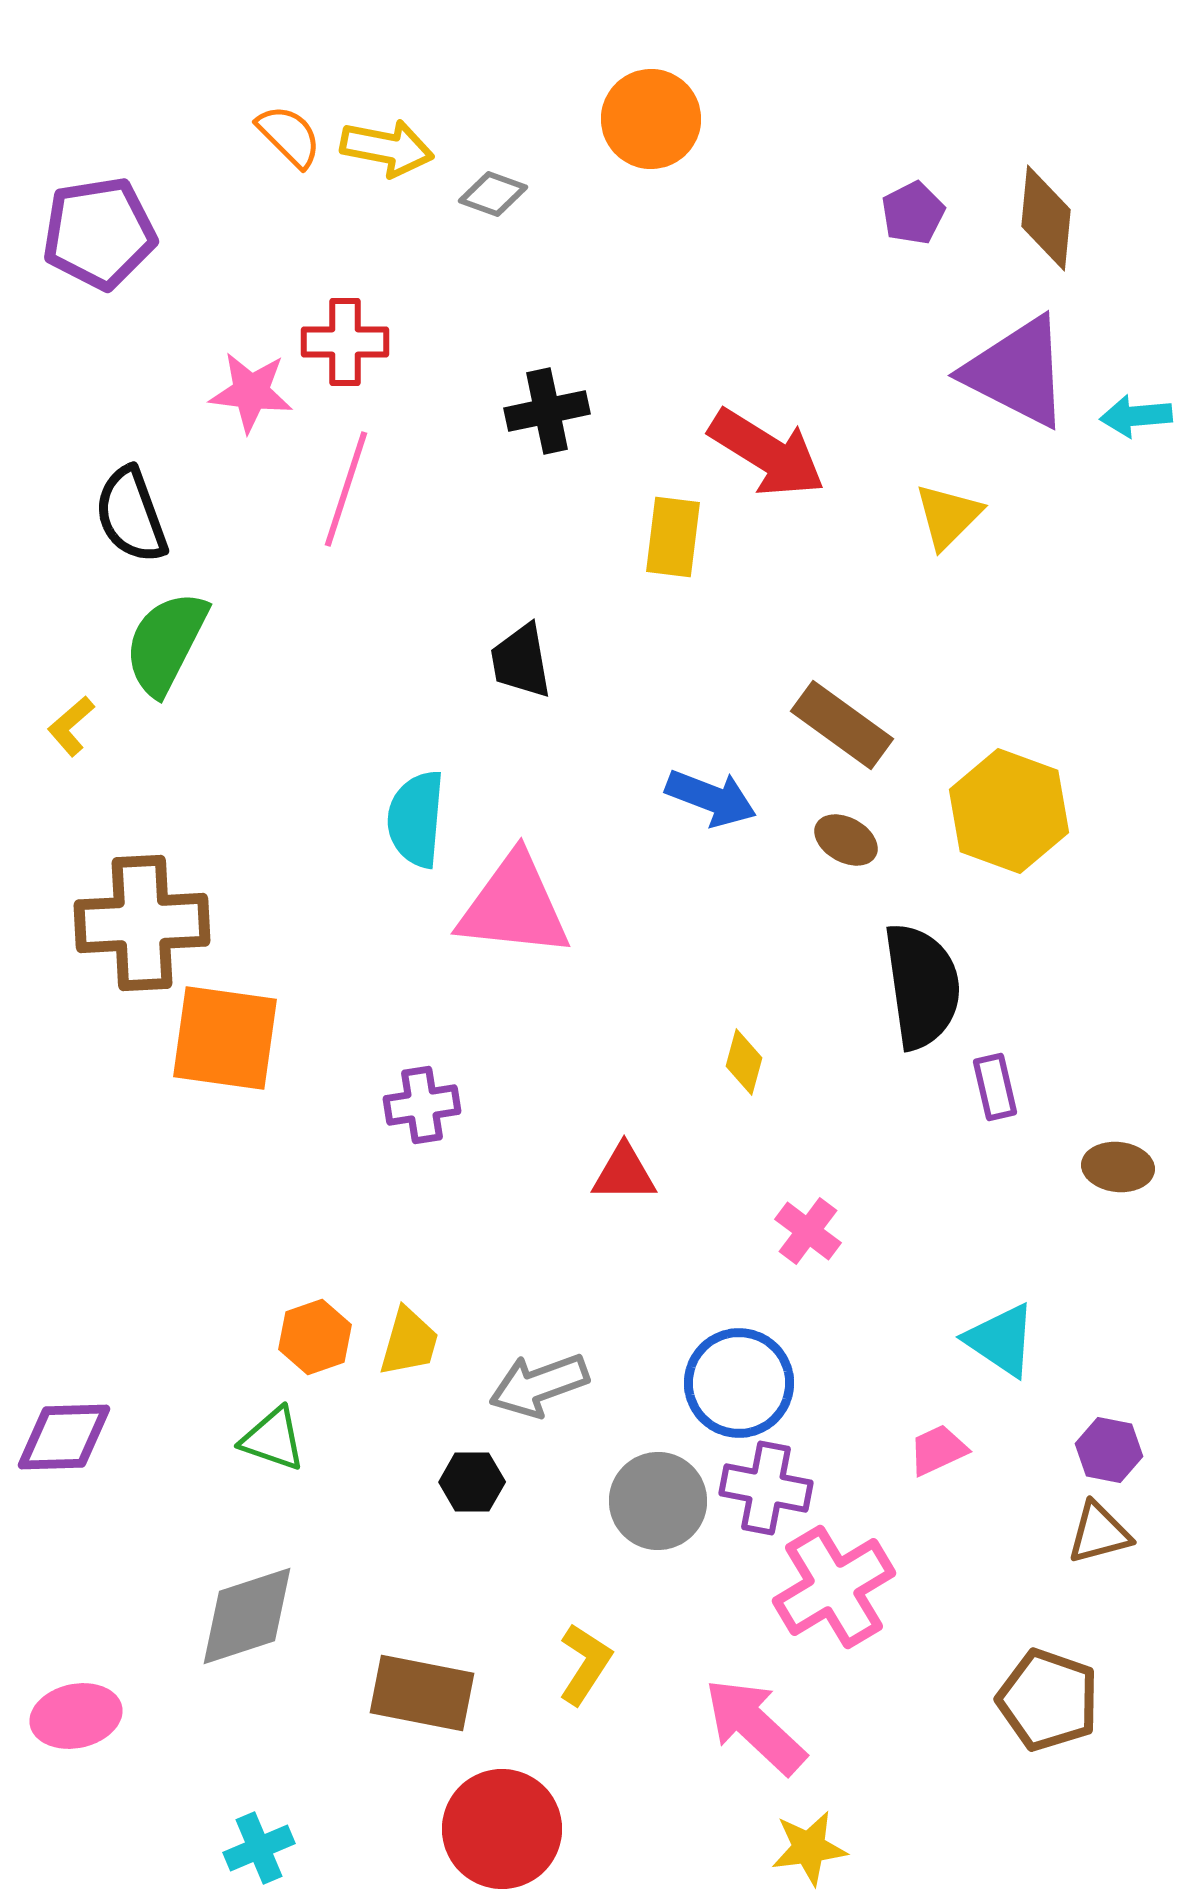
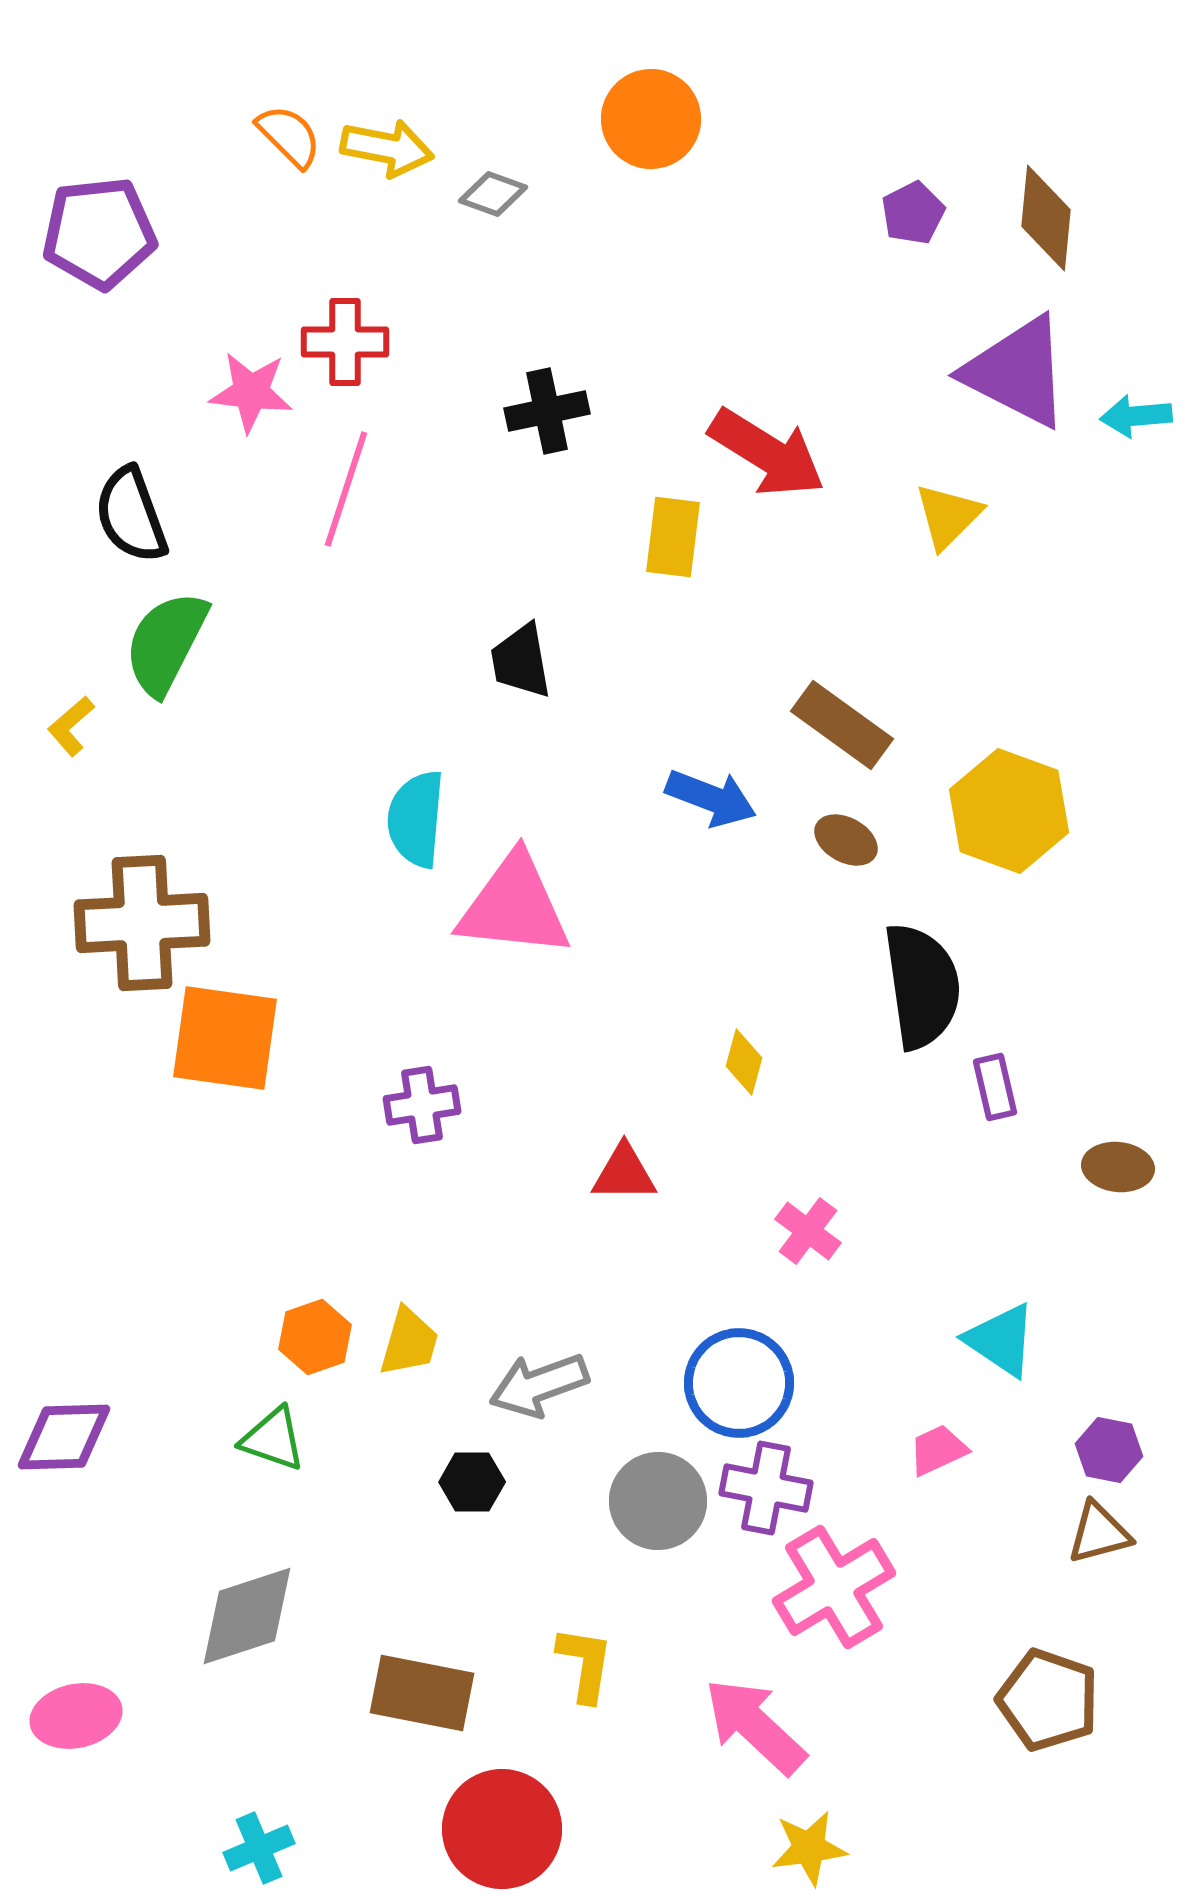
purple pentagon at (99, 233): rotated 3 degrees clockwise
yellow L-shape at (585, 1664): rotated 24 degrees counterclockwise
